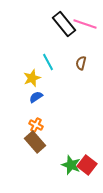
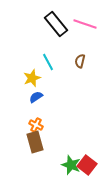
black rectangle: moved 8 px left
brown semicircle: moved 1 px left, 2 px up
brown rectangle: rotated 25 degrees clockwise
